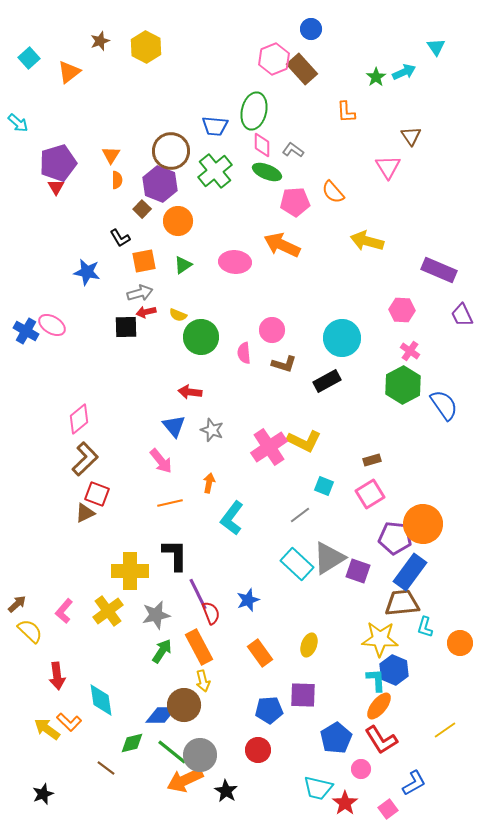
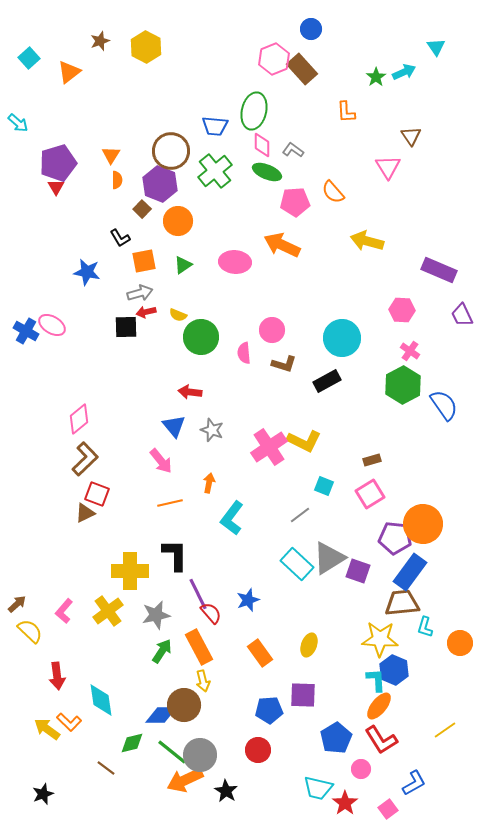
red semicircle at (211, 613): rotated 20 degrees counterclockwise
